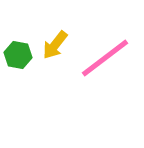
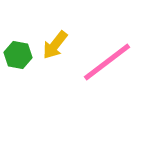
pink line: moved 2 px right, 4 px down
